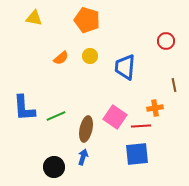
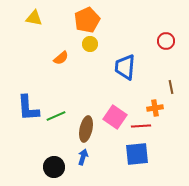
orange pentagon: rotated 30 degrees clockwise
yellow circle: moved 12 px up
brown line: moved 3 px left, 2 px down
blue L-shape: moved 4 px right
